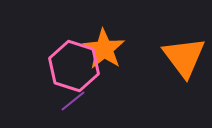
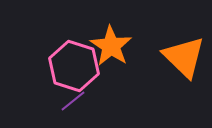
orange star: moved 7 px right, 3 px up
orange triangle: rotated 9 degrees counterclockwise
